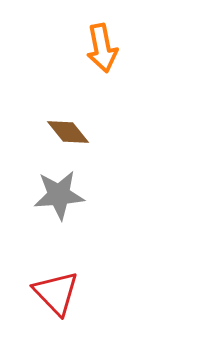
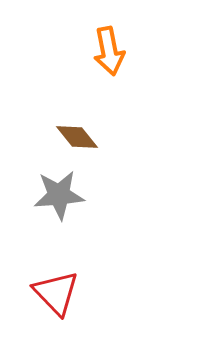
orange arrow: moved 7 px right, 3 px down
brown diamond: moved 9 px right, 5 px down
